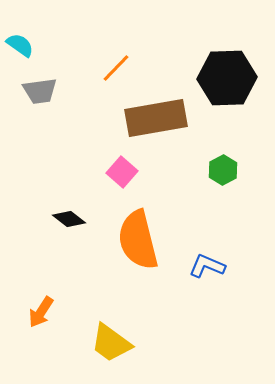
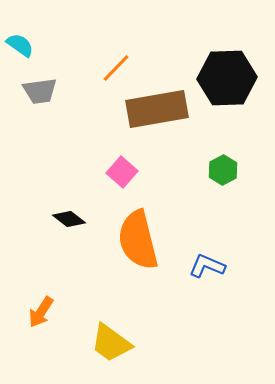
brown rectangle: moved 1 px right, 9 px up
